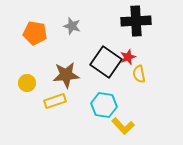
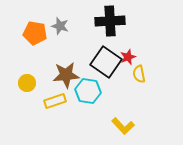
black cross: moved 26 px left
gray star: moved 12 px left
cyan hexagon: moved 16 px left, 14 px up
